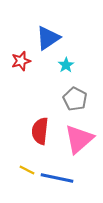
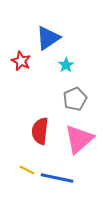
red star: rotated 30 degrees counterclockwise
gray pentagon: rotated 20 degrees clockwise
